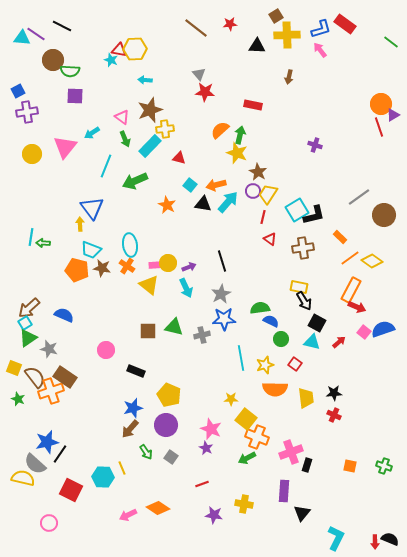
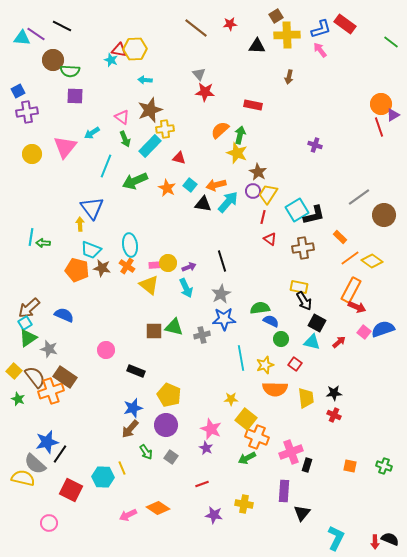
orange star at (167, 205): moved 17 px up
brown square at (148, 331): moved 6 px right
yellow square at (14, 368): moved 3 px down; rotated 21 degrees clockwise
